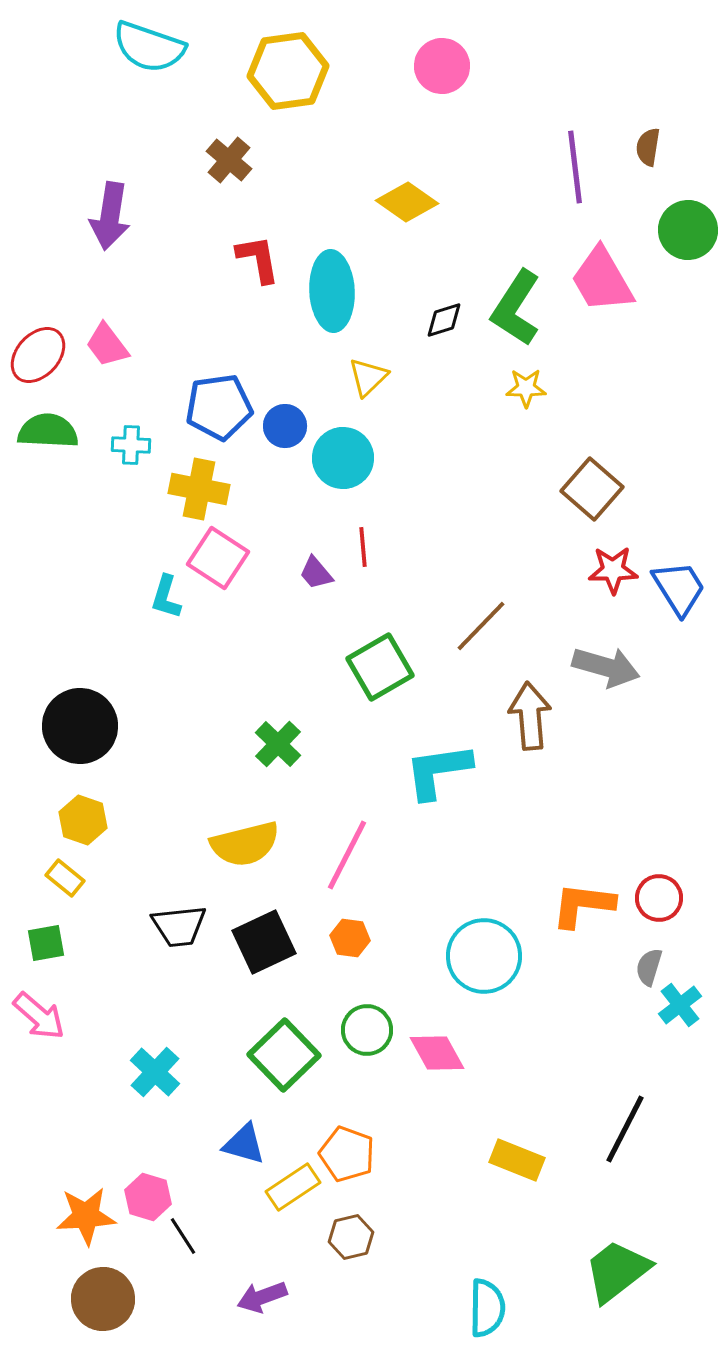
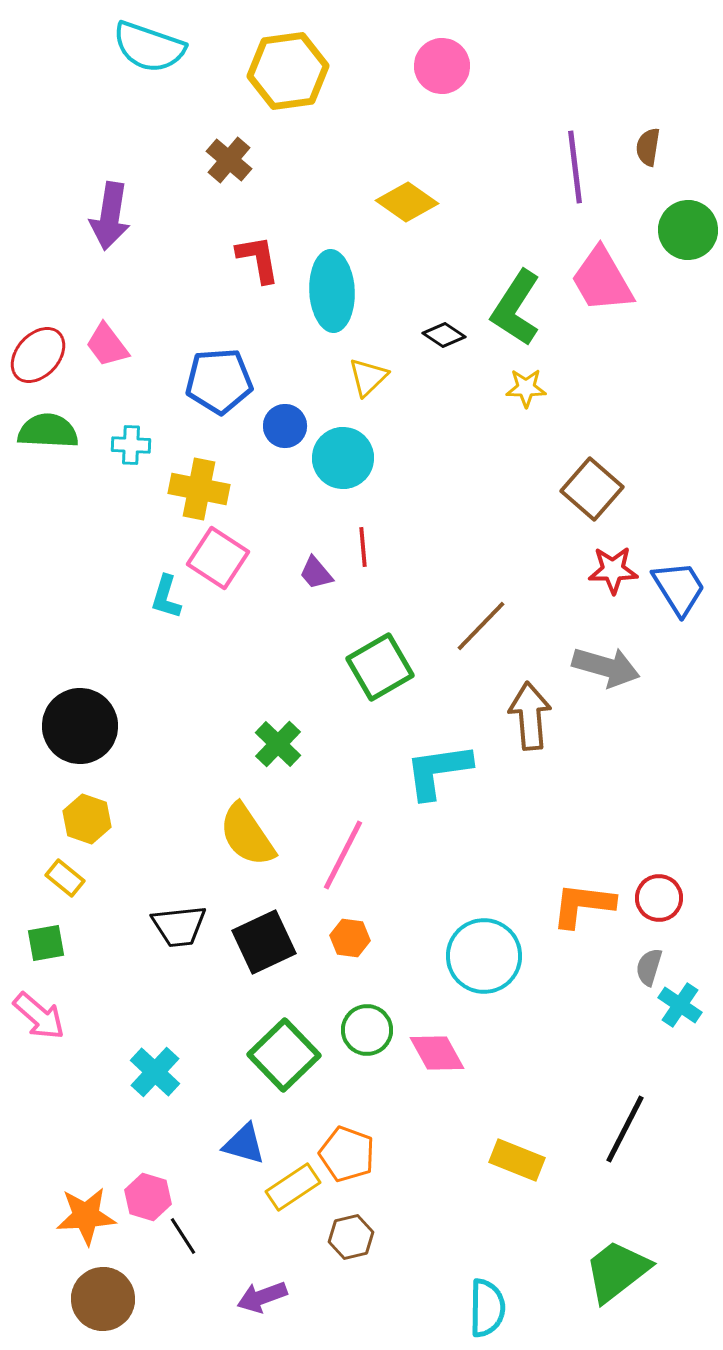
black diamond at (444, 320): moved 15 px down; rotated 51 degrees clockwise
blue pentagon at (219, 407): moved 26 px up; rotated 4 degrees clockwise
yellow hexagon at (83, 820): moved 4 px right, 1 px up
yellow semicircle at (245, 844): moved 2 px right, 9 px up; rotated 70 degrees clockwise
pink line at (347, 855): moved 4 px left
cyan cross at (680, 1005): rotated 18 degrees counterclockwise
